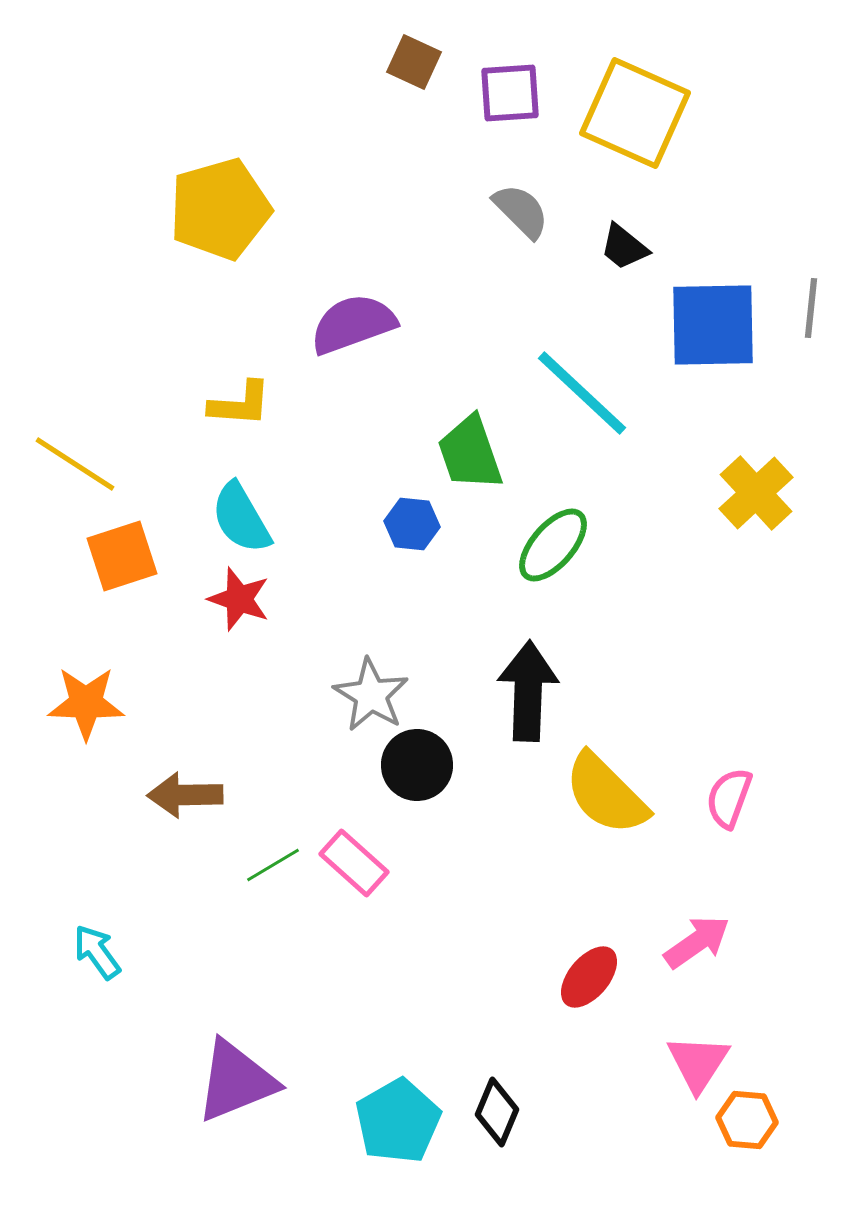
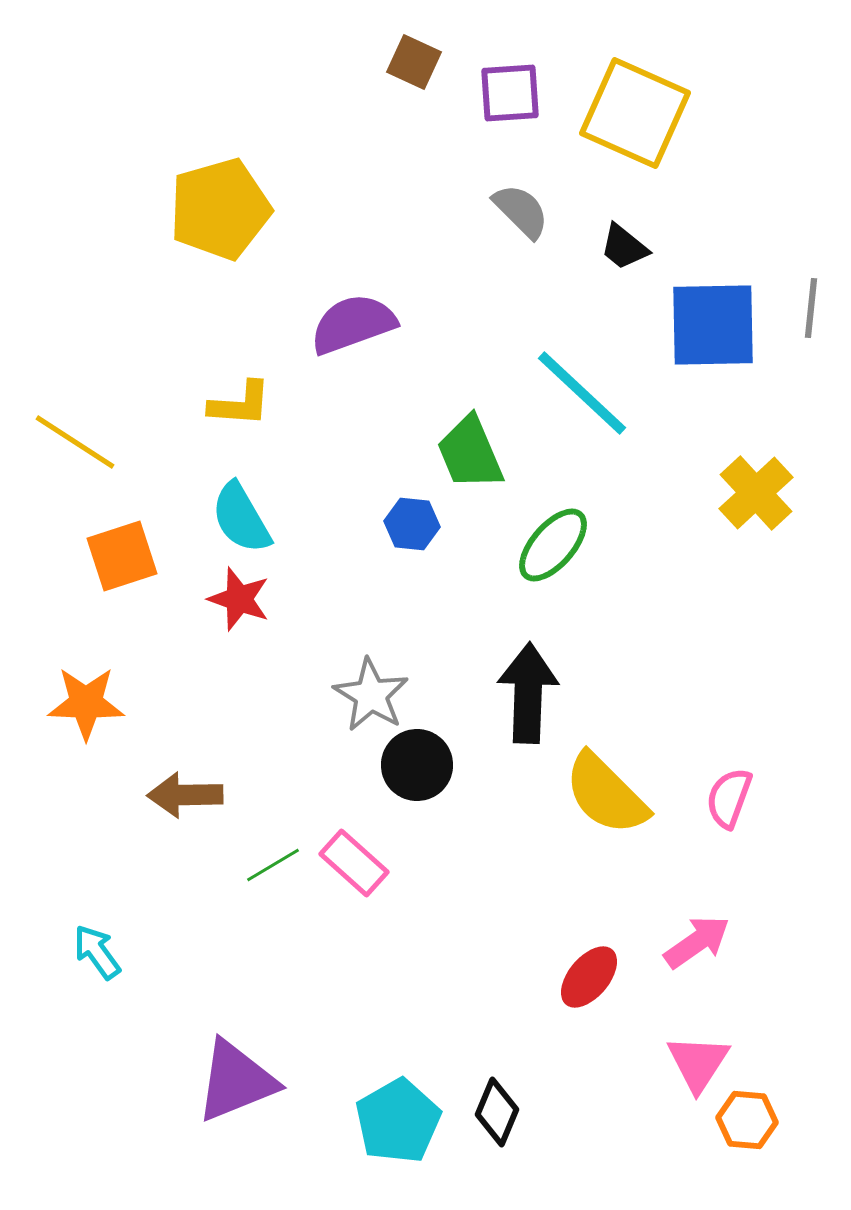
green trapezoid: rotated 4 degrees counterclockwise
yellow line: moved 22 px up
black arrow: moved 2 px down
